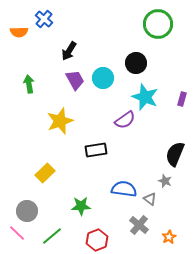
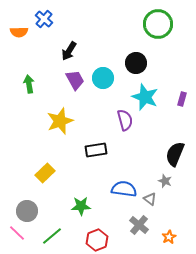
purple semicircle: rotated 70 degrees counterclockwise
